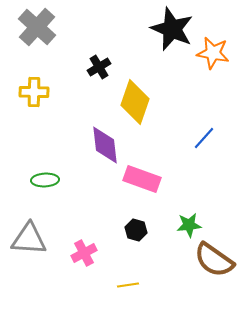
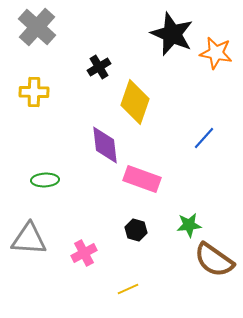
black star: moved 5 px down
orange star: moved 3 px right
yellow line: moved 4 px down; rotated 15 degrees counterclockwise
